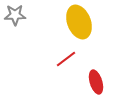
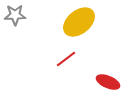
yellow ellipse: rotated 72 degrees clockwise
red ellipse: moved 12 px right; rotated 50 degrees counterclockwise
